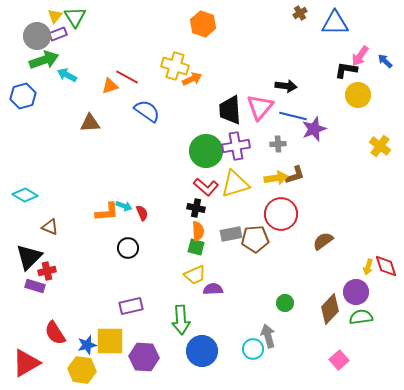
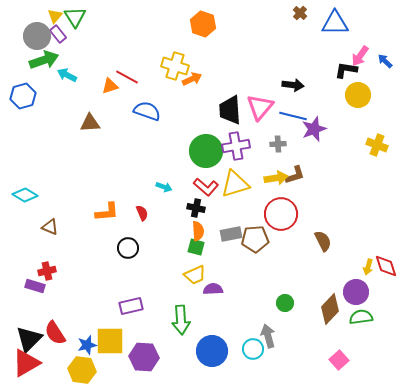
brown cross at (300, 13): rotated 16 degrees counterclockwise
purple rectangle at (58, 34): rotated 72 degrees clockwise
black arrow at (286, 86): moved 7 px right, 1 px up
blue semicircle at (147, 111): rotated 16 degrees counterclockwise
yellow cross at (380, 146): moved 3 px left, 1 px up; rotated 15 degrees counterclockwise
cyan arrow at (124, 206): moved 40 px right, 19 px up
brown semicircle at (323, 241): rotated 100 degrees clockwise
black triangle at (29, 257): moved 82 px down
blue circle at (202, 351): moved 10 px right
